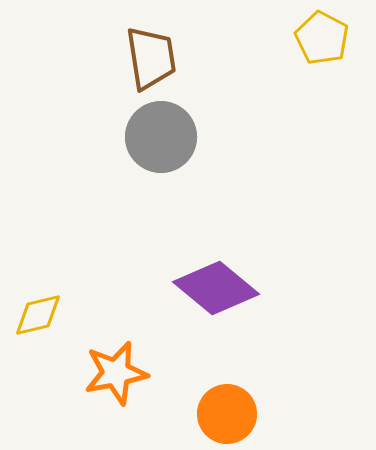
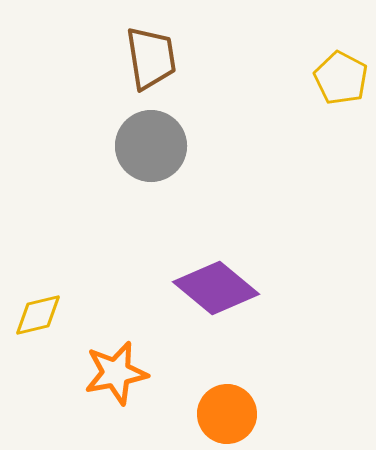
yellow pentagon: moved 19 px right, 40 px down
gray circle: moved 10 px left, 9 px down
